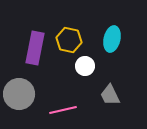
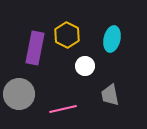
yellow hexagon: moved 2 px left, 5 px up; rotated 15 degrees clockwise
gray trapezoid: rotated 15 degrees clockwise
pink line: moved 1 px up
